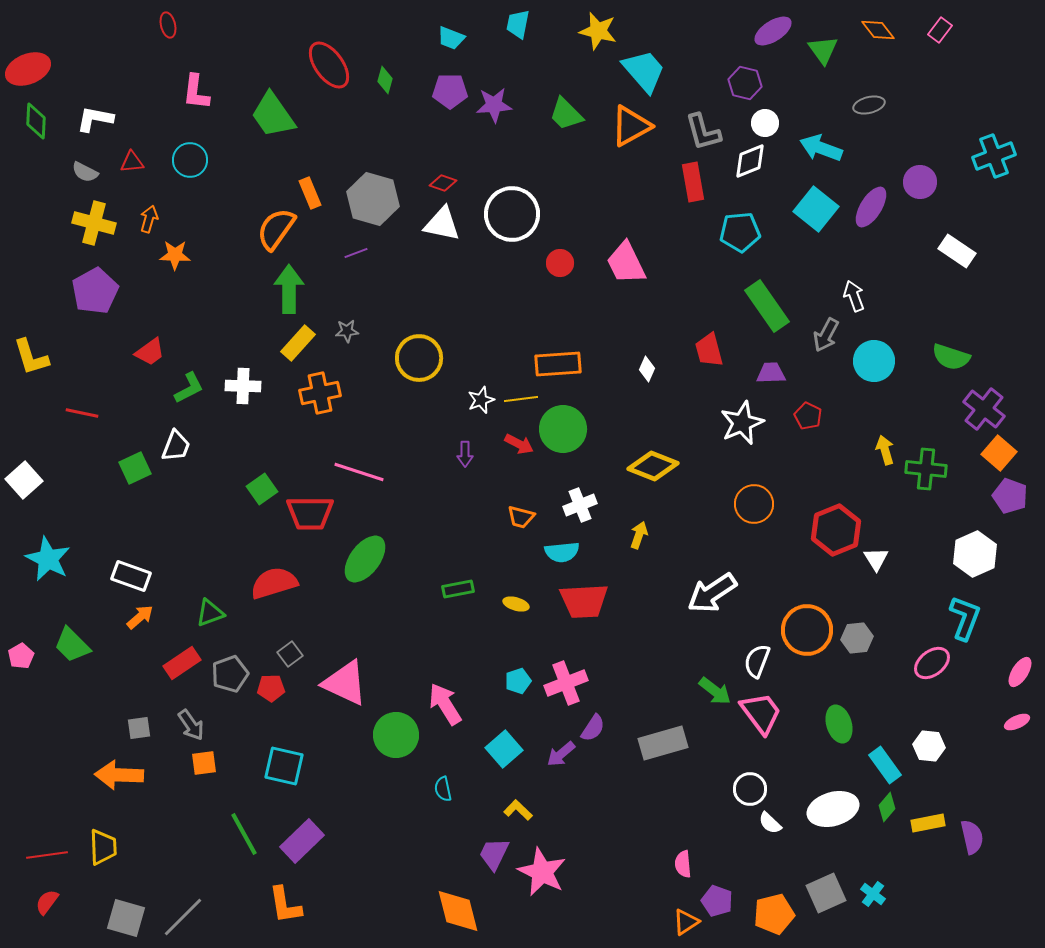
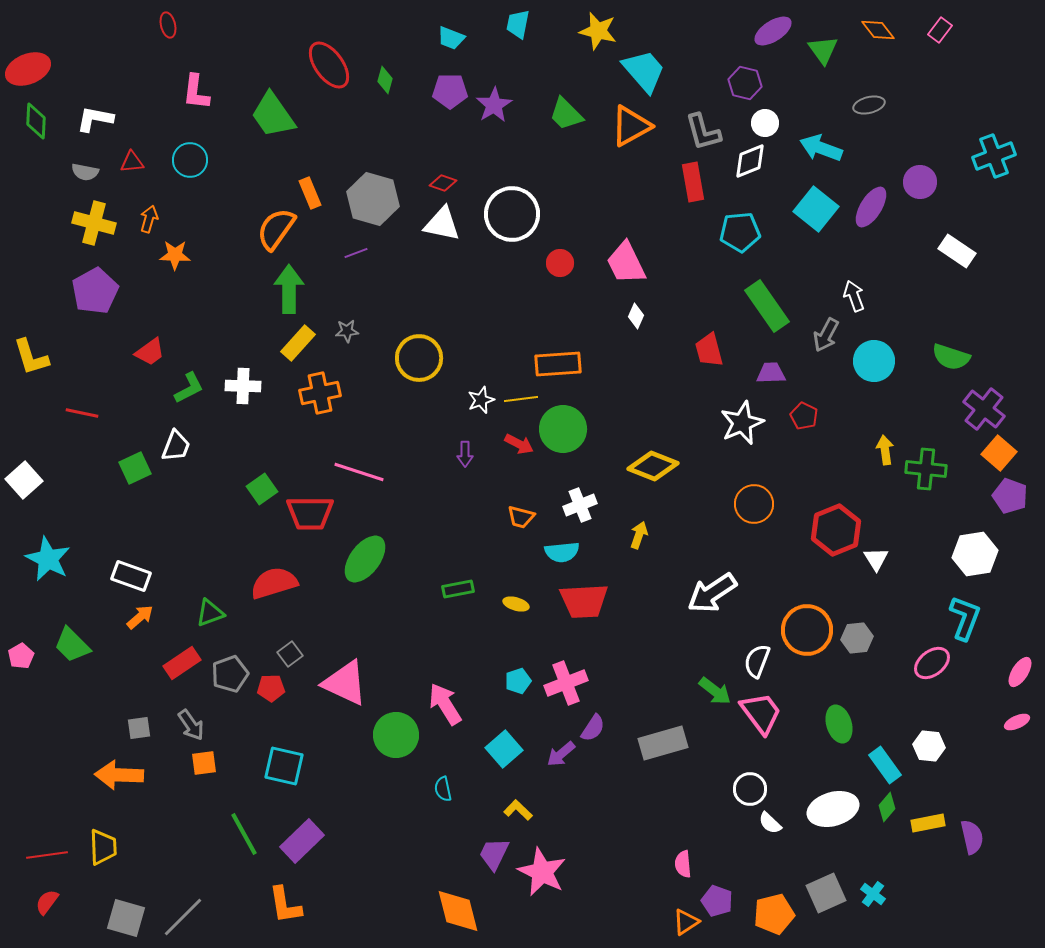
purple star at (494, 105): rotated 27 degrees counterclockwise
gray semicircle at (85, 172): rotated 16 degrees counterclockwise
white diamond at (647, 369): moved 11 px left, 53 px up
red pentagon at (808, 416): moved 4 px left
yellow arrow at (885, 450): rotated 8 degrees clockwise
white hexagon at (975, 554): rotated 15 degrees clockwise
